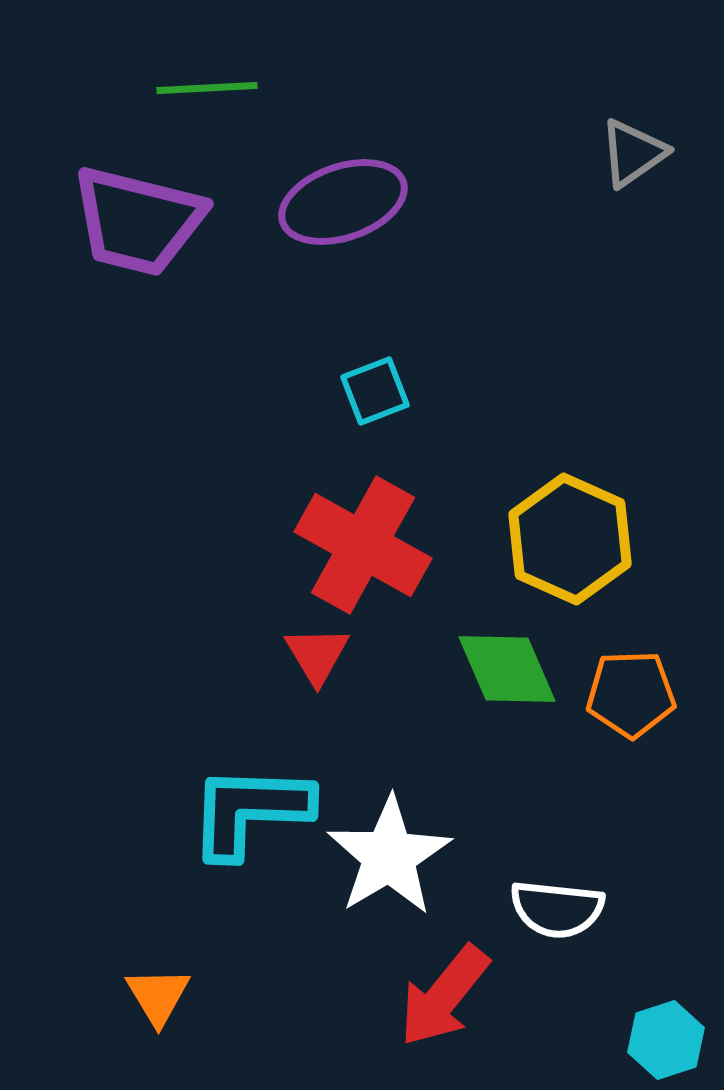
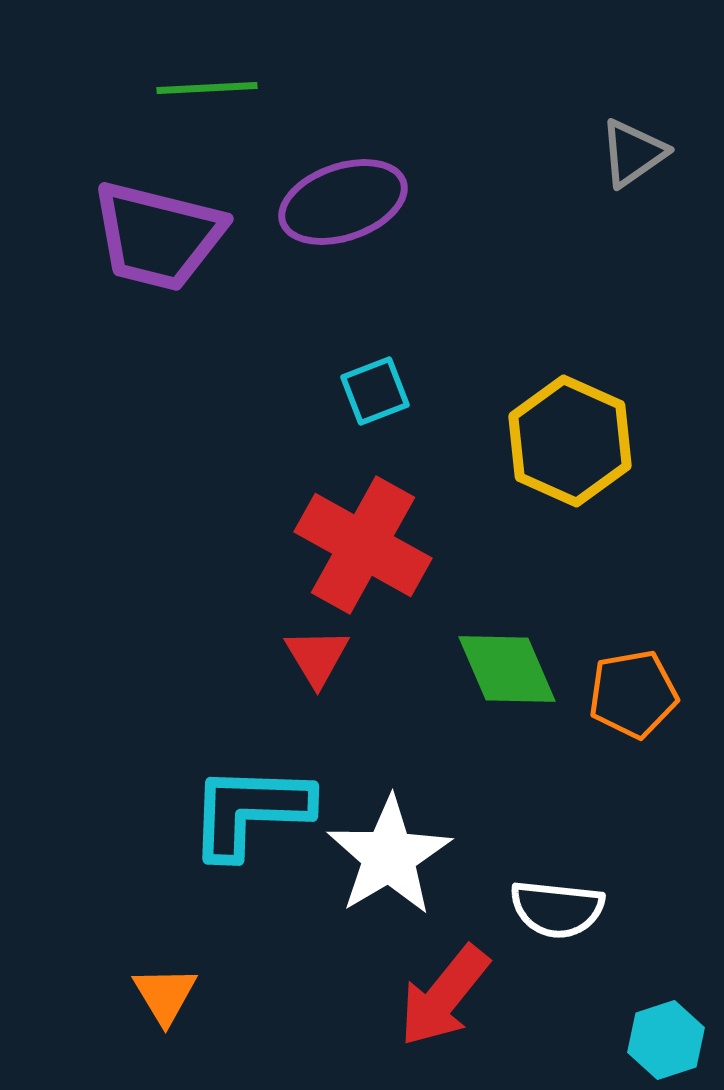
purple trapezoid: moved 20 px right, 15 px down
yellow hexagon: moved 98 px up
red triangle: moved 2 px down
orange pentagon: moved 2 px right; rotated 8 degrees counterclockwise
orange triangle: moved 7 px right, 1 px up
